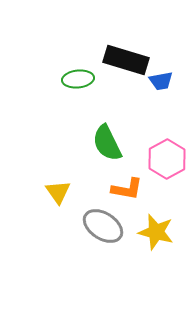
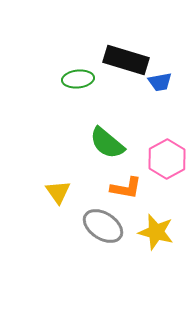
blue trapezoid: moved 1 px left, 1 px down
green semicircle: rotated 24 degrees counterclockwise
orange L-shape: moved 1 px left, 1 px up
